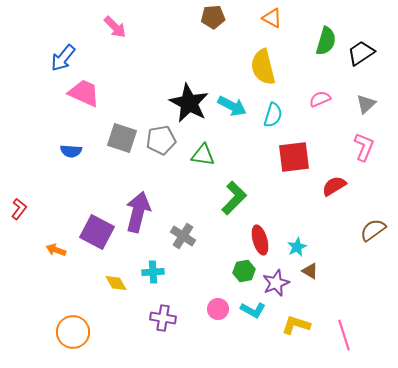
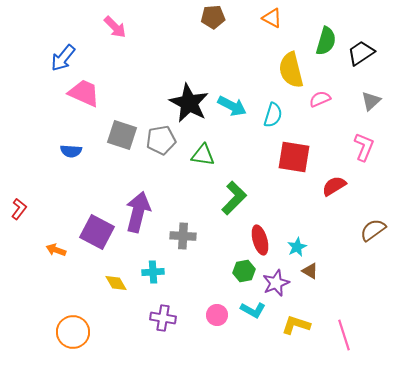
yellow semicircle: moved 28 px right, 3 px down
gray triangle: moved 5 px right, 3 px up
gray square: moved 3 px up
red square: rotated 16 degrees clockwise
gray cross: rotated 30 degrees counterclockwise
pink circle: moved 1 px left, 6 px down
